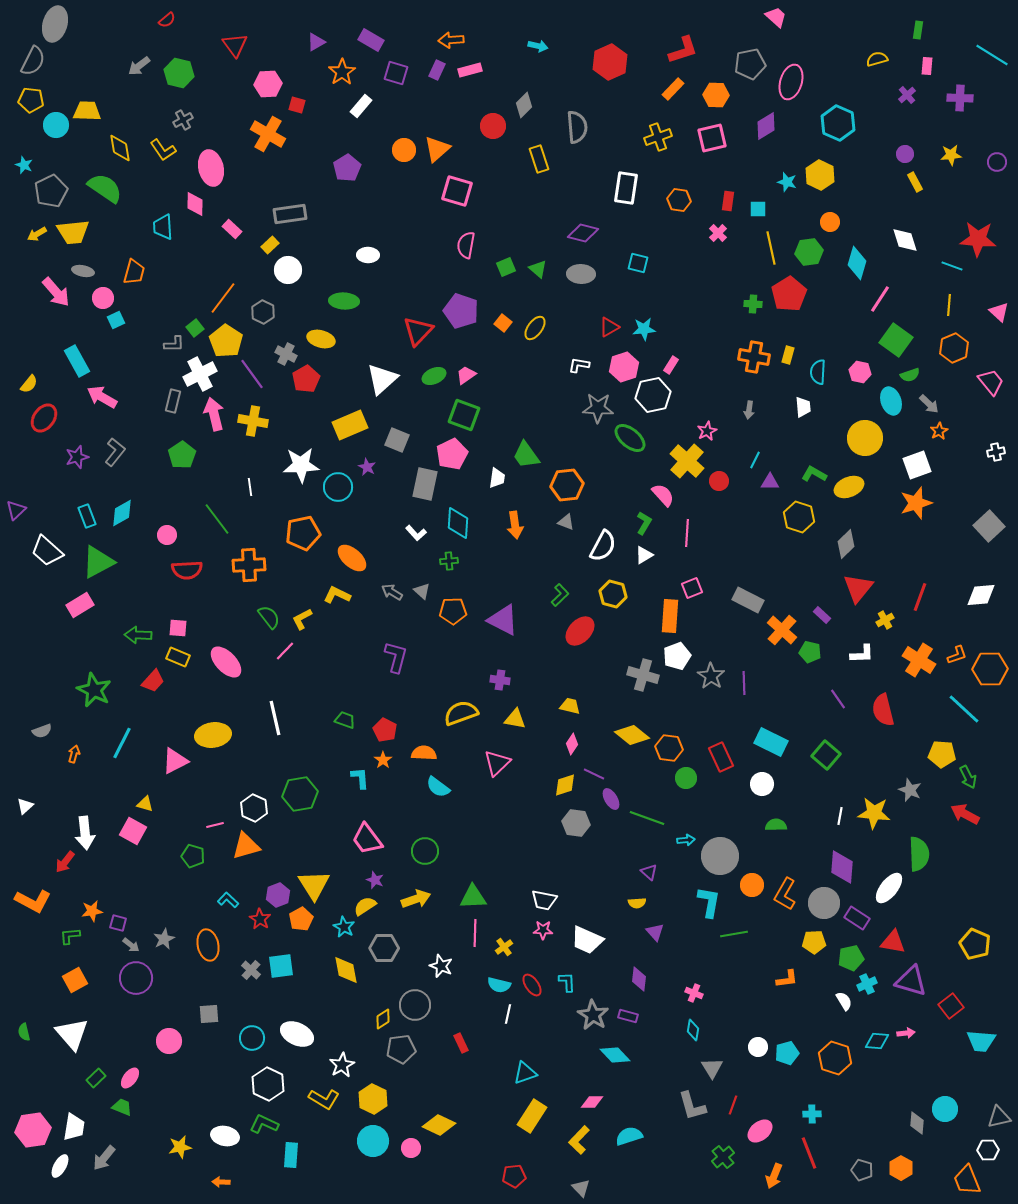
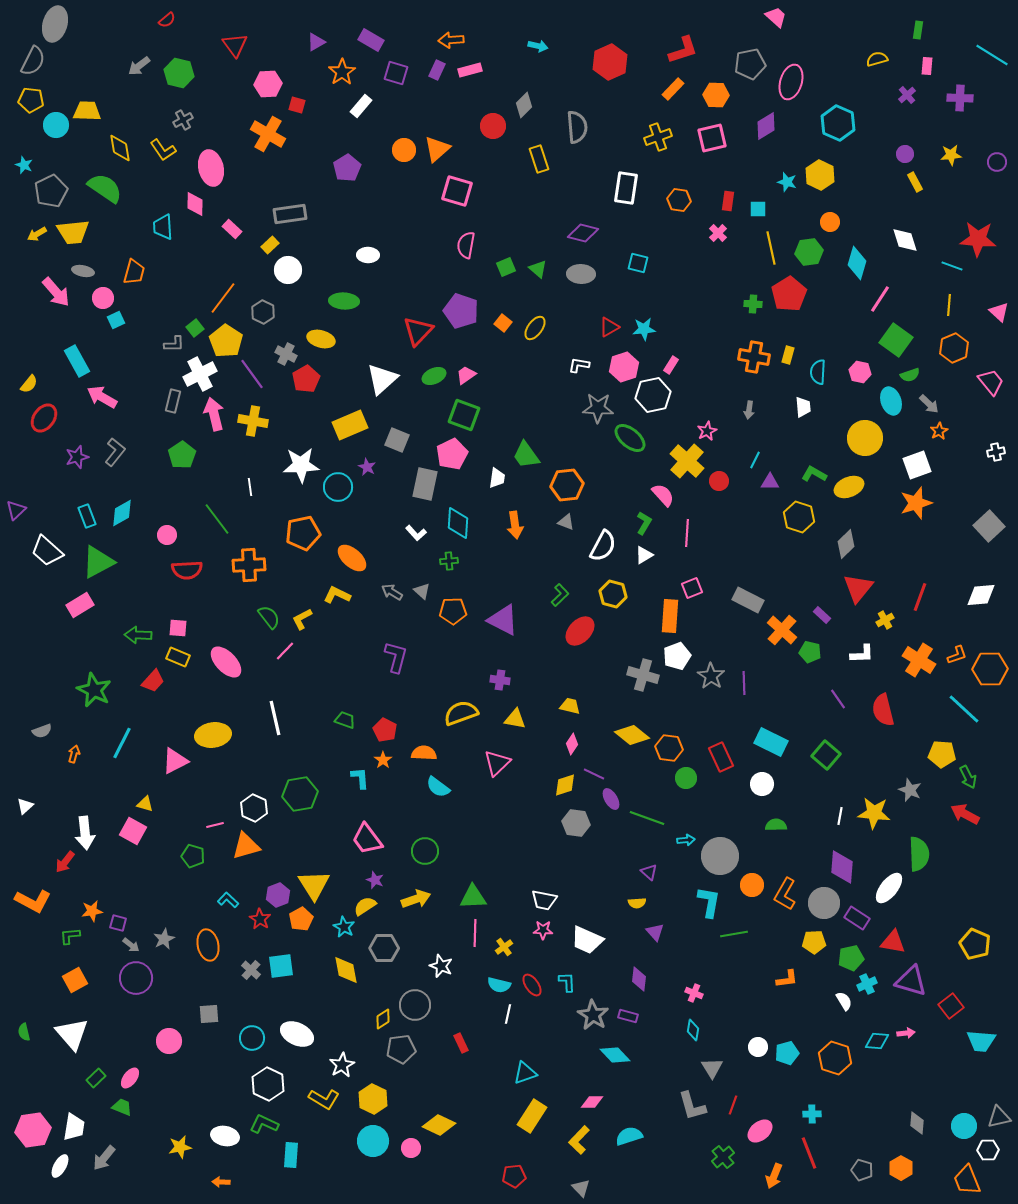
cyan circle at (945, 1109): moved 19 px right, 17 px down
